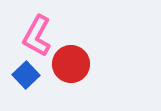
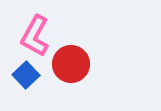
pink L-shape: moved 2 px left
